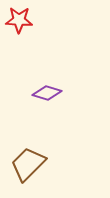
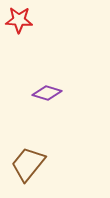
brown trapezoid: rotated 6 degrees counterclockwise
